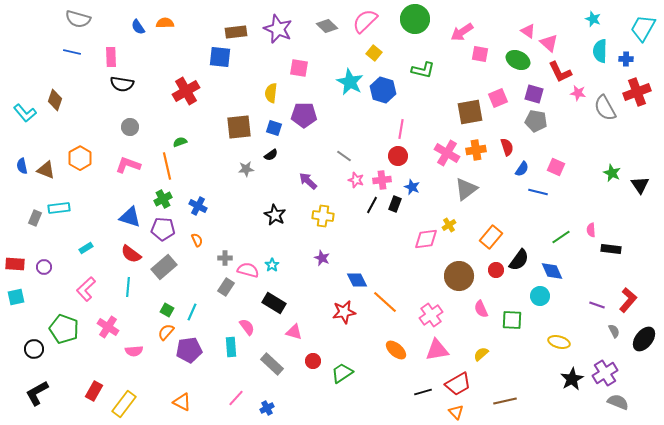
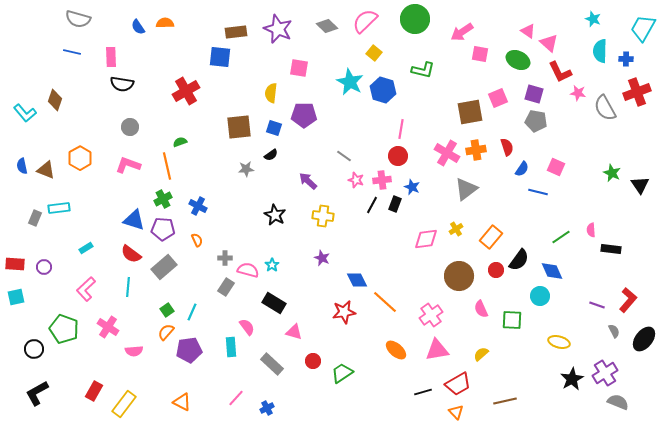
blue triangle at (130, 217): moved 4 px right, 3 px down
yellow cross at (449, 225): moved 7 px right, 4 px down
green square at (167, 310): rotated 24 degrees clockwise
